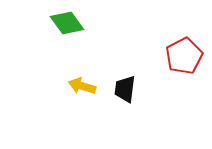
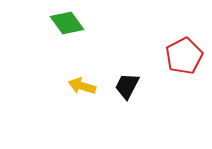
black trapezoid: moved 2 px right, 3 px up; rotated 20 degrees clockwise
